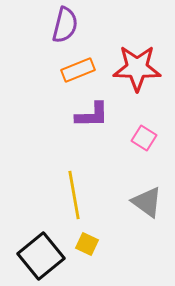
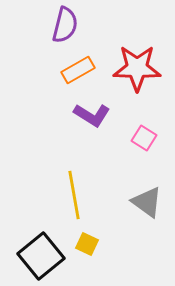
orange rectangle: rotated 8 degrees counterclockwise
purple L-shape: rotated 33 degrees clockwise
